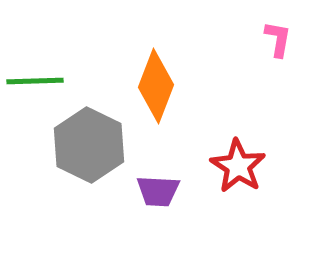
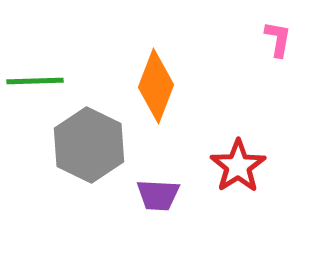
red star: rotated 6 degrees clockwise
purple trapezoid: moved 4 px down
